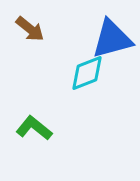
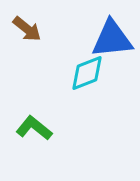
brown arrow: moved 3 px left
blue triangle: rotated 9 degrees clockwise
